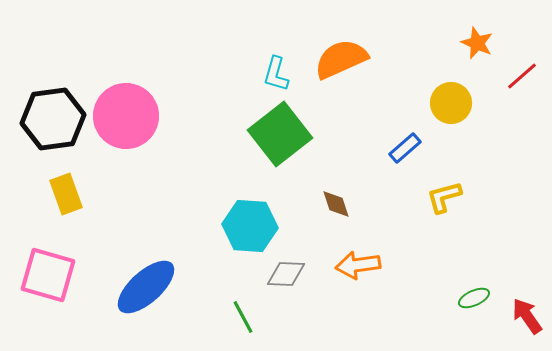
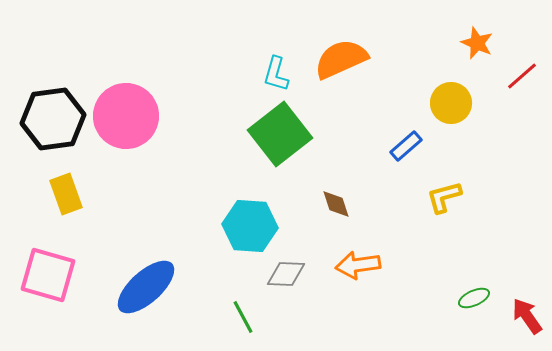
blue rectangle: moved 1 px right, 2 px up
